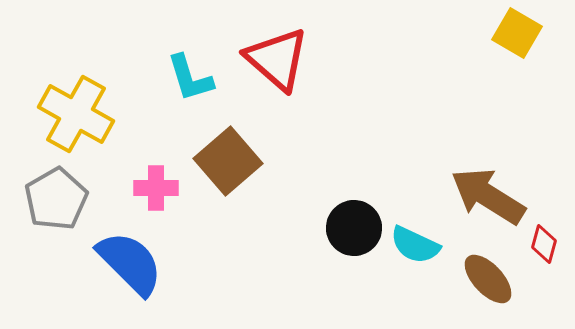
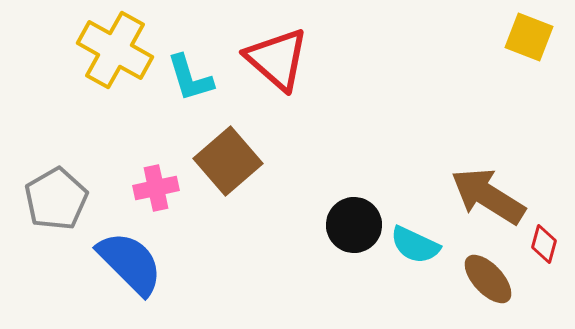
yellow square: moved 12 px right, 4 px down; rotated 9 degrees counterclockwise
yellow cross: moved 39 px right, 64 px up
pink cross: rotated 12 degrees counterclockwise
black circle: moved 3 px up
